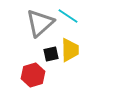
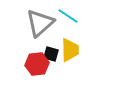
black square: rotated 28 degrees clockwise
red hexagon: moved 4 px right, 11 px up; rotated 10 degrees clockwise
